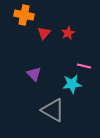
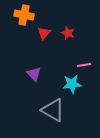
red star: rotated 24 degrees counterclockwise
pink line: moved 1 px up; rotated 24 degrees counterclockwise
